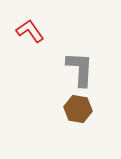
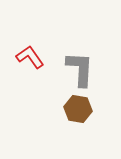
red L-shape: moved 26 px down
